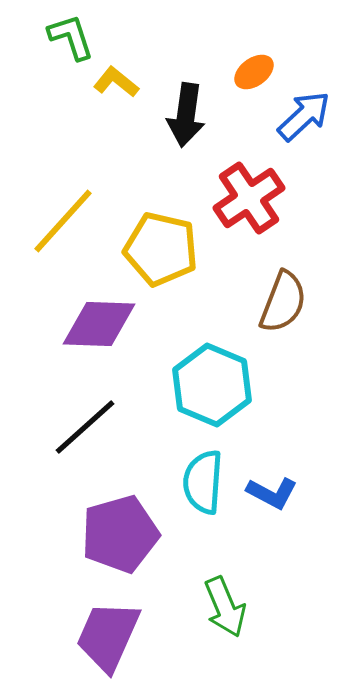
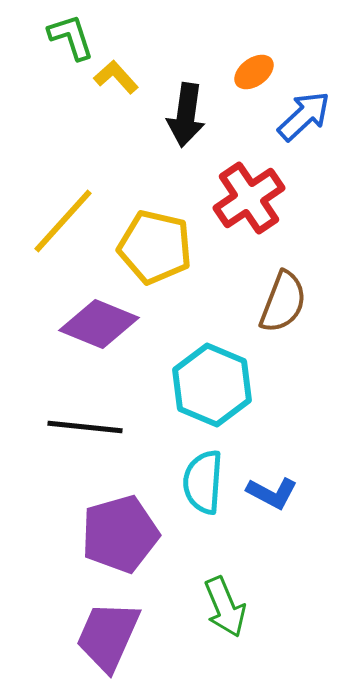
yellow L-shape: moved 5 px up; rotated 9 degrees clockwise
yellow pentagon: moved 6 px left, 2 px up
purple diamond: rotated 20 degrees clockwise
black line: rotated 48 degrees clockwise
